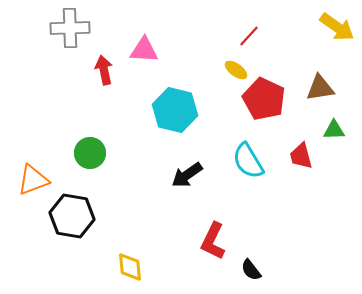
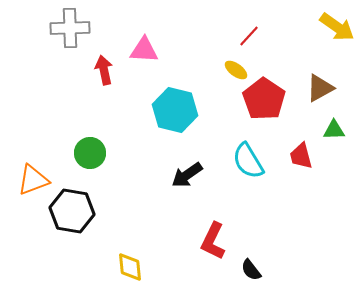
brown triangle: rotated 20 degrees counterclockwise
red pentagon: rotated 9 degrees clockwise
black hexagon: moved 5 px up
